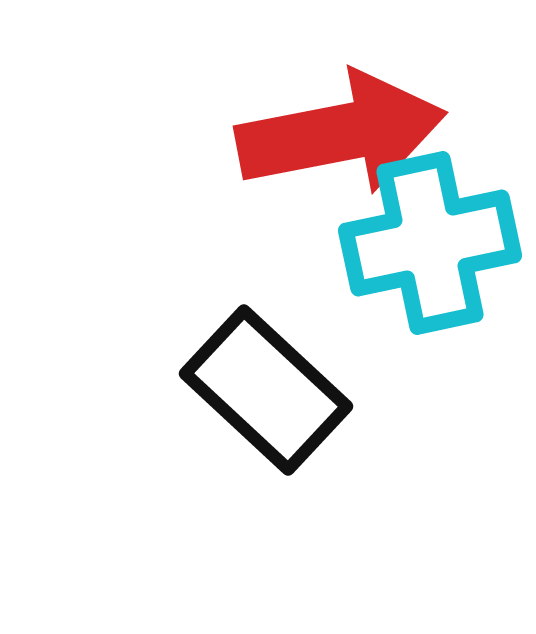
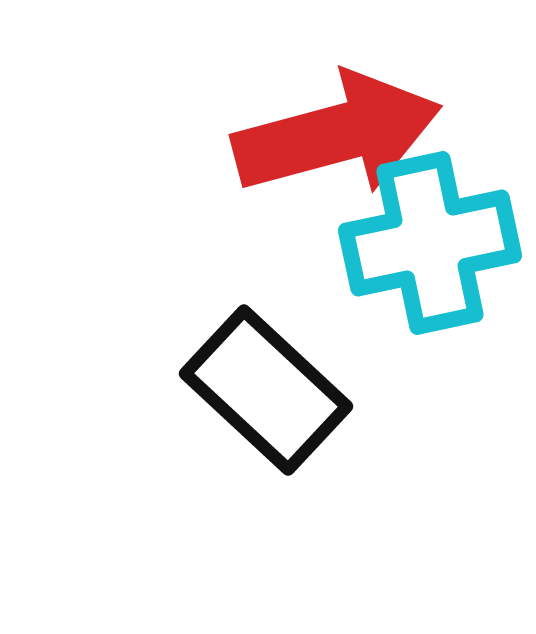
red arrow: moved 4 px left, 1 px down; rotated 4 degrees counterclockwise
